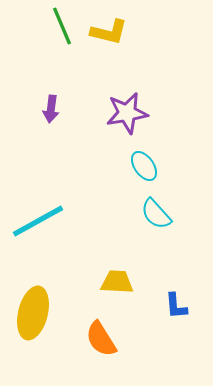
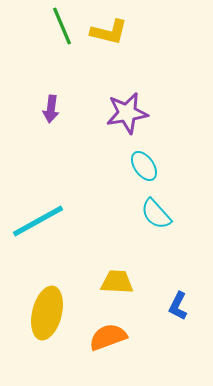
blue L-shape: moved 2 px right; rotated 32 degrees clockwise
yellow ellipse: moved 14 px right
orange semicircle: moved 7 px right, 2 px up; rotated 102 degrees clockwise
